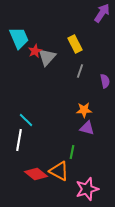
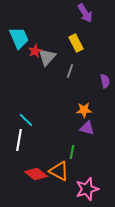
purple arrow: moved 17 px left; rotated 114 degrees clockwise
yellow rectangle: moved 1 px right, 1 px up
gray line: moved 10 px left
